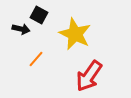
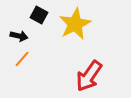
black arrow: moved 2 px left, 7 px down
yellow star: moved 10 px up; rotated 20 degrees clockwise
orange line: moved 14 px left
